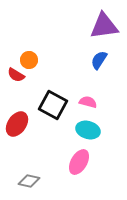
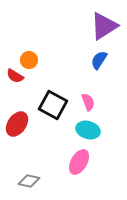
purple triangle: rotated 24 degrees counterclockwise
red semicircle: moved 1 px left, 1 px down
pink semicircle: rotated 54 degrees clockwise
